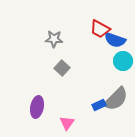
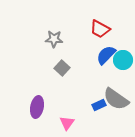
blue semicircle: moved 9 px left, 15 px down; rotated 115 degrees clockwise
cyan circle: moved 1 px up
gray semicircle: rotated 80 degrees clockwise
